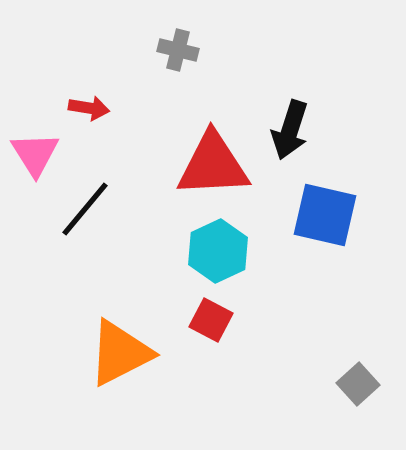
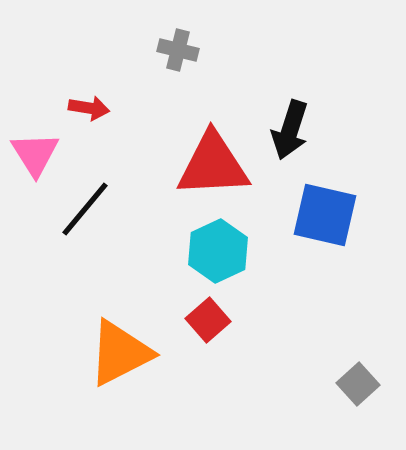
red square: moved 3 px left; rotated 21 degrees clockwise
